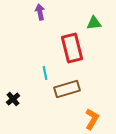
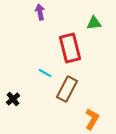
red rectangle: moved 2 px left
cyan line: rotated 48 degrees counterclockwise
brown rectangle: rotated 45 degrees counterclockwise
